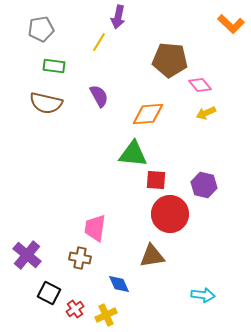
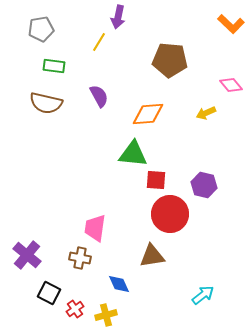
pink diamond: moved 31 px right
cyan arrow: rotated 45 degrees counterclockwise
yellow cross: rotated 10 degrees clockwise
